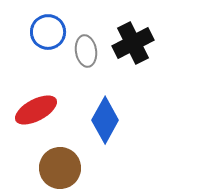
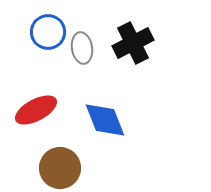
gray ellipse: moved 4 px left, 3 px up
blue diamond: rotated 51 degrees counterclockwise
